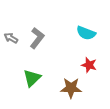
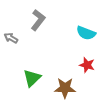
gray L-shape: moved 1 px right, 18 px up
red star: moved 2 px left
brown star: moved 6 px left
